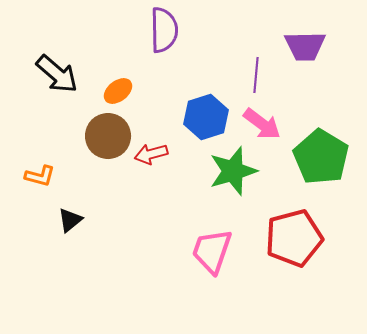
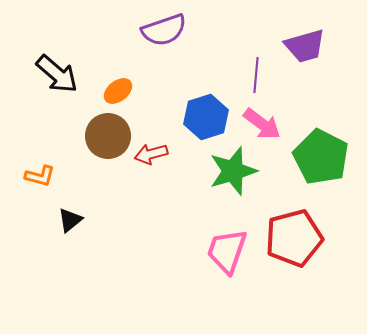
purple semicircle: rotated 72 degrees clockwise
purple trapezoid: rotated 15 degrees counterclockwise
green pentagon: rotated 4 degrees counterclockwise
pink trapezoid: moved 15 px right
